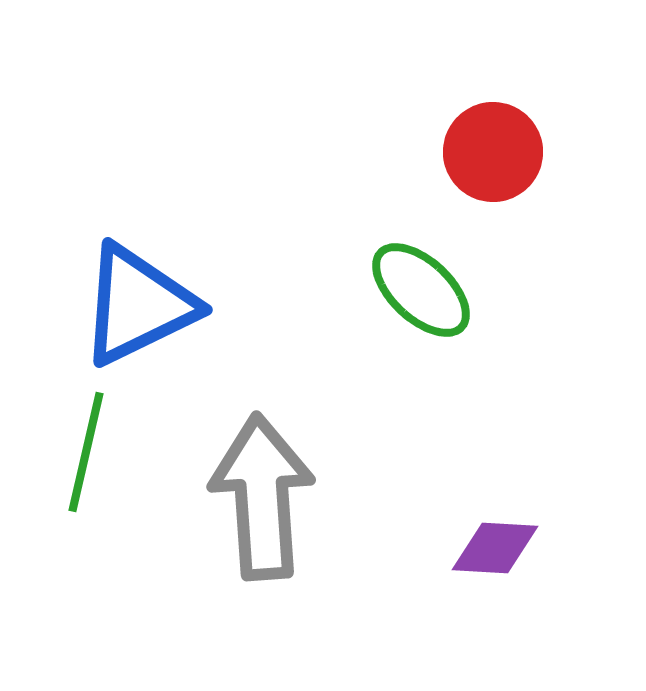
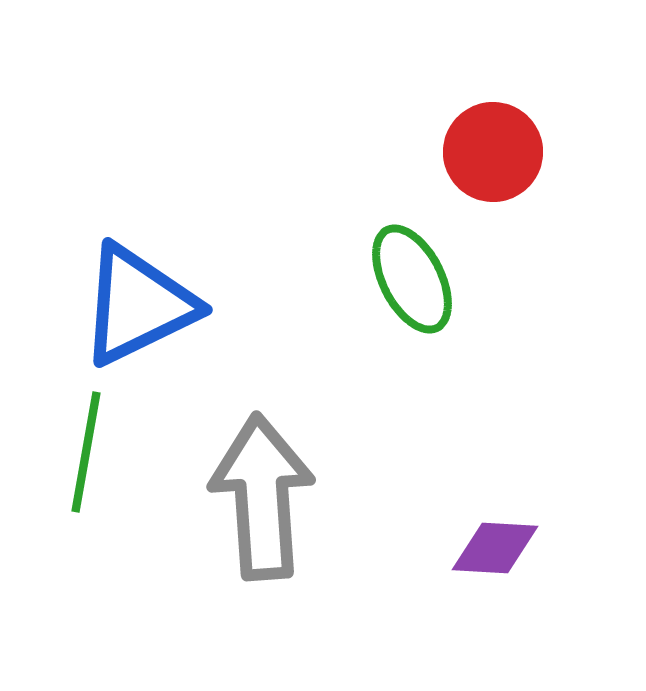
green ellipse: moved 9 px left, 11 px up; rotated 20 degrees clockwise
green line: rotated 3 degrees counterclockwise
